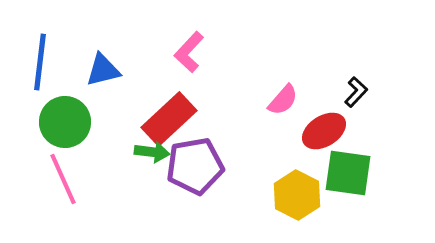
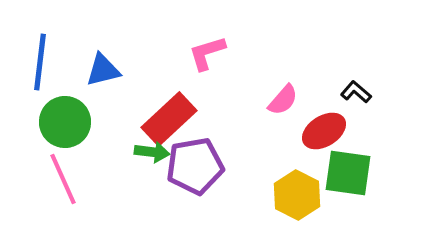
pink L-shape: moved 18 px right, 1 px down; rotated 30 degrees clockwise
black L-shape: rotated 92 degrees counterclockwise
